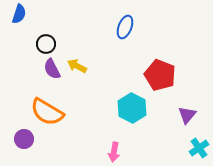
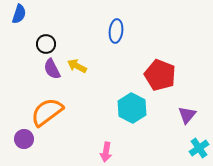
blue ellipse: moved 9 px left, 4 px down; rotated 15 degrees counterclockwise
orange semicircle: rotated 112 degrees clockwise
pink arrow: moved 8 px left
